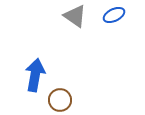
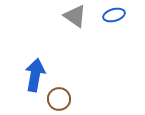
blue ellipse: rotated 10 degrees clockwise
brown circle: moved 1 px left, 1 px up
